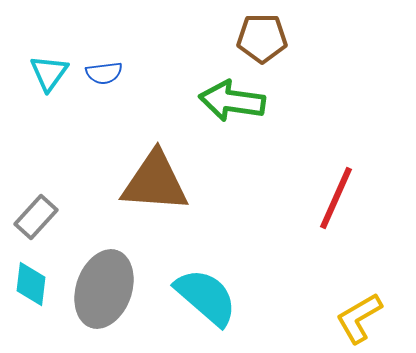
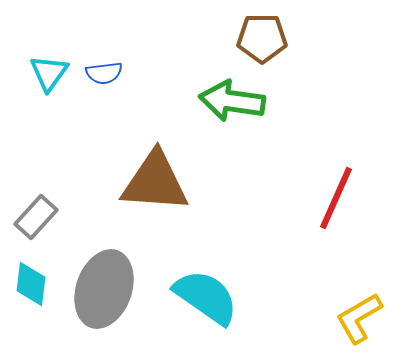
cyan semicircle: rotated 6 degrees counterclockwise
